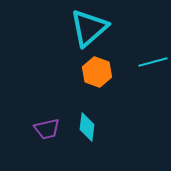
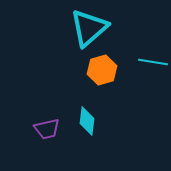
cyan line: rotated 24 degrees clockwise
orange hexagon: moved 5 px right, 2 px up; rotated 24 degrees clockwise
cyan diamond: moved 6 px up
